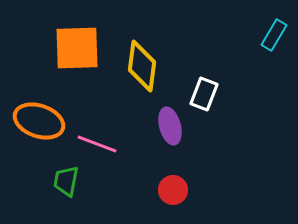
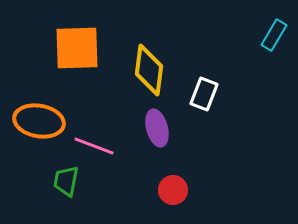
yellow diamond: moved 7 px right, 4 px down
orange ellipse: rotated 9 degrees counterclockwise
purple ellipse: moved 13 px left, 2 px down
pink line: moved 3 px left, 2 px down
